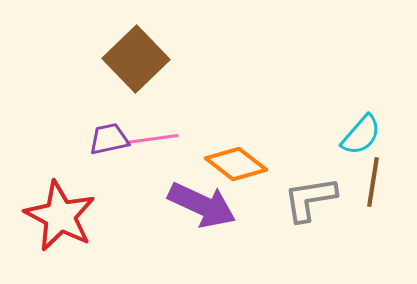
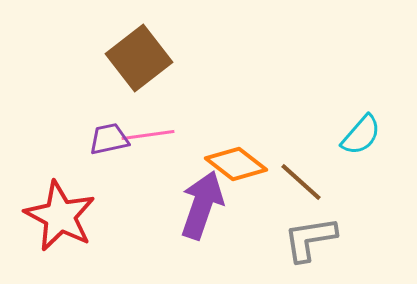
brown square: moved 3 px right, 1 px up; rotated 6 degrees clockwise
pink line: moved 4 px left, 4 px up
brown line: moved 72 px left; rotated 57 degrees counterclockwise
gray L-shape: moved 40 px down
purple arrow: rotated 96 degrees counterclockwise
